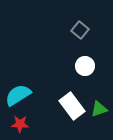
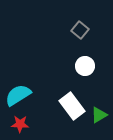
green triangle: moved 6 px down; rotated 12 degrees counterclockwise
